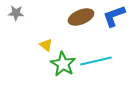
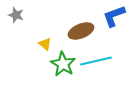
gray star: moved 2 px down; rotated 14 degrees clockwise
brown ellipse: moved 14 px down
yellow triangle: moved 1 px left, 1 px up
